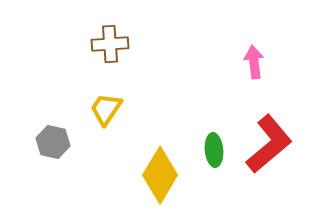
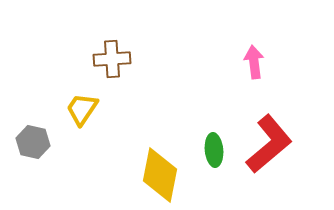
brown cross: moved 2 px right, 15 px down
yellow trapezoid: moved 24 px left
gray hexagon: moved 20 px left
yellow diamond: rotated 20 degrees counterclockwise
